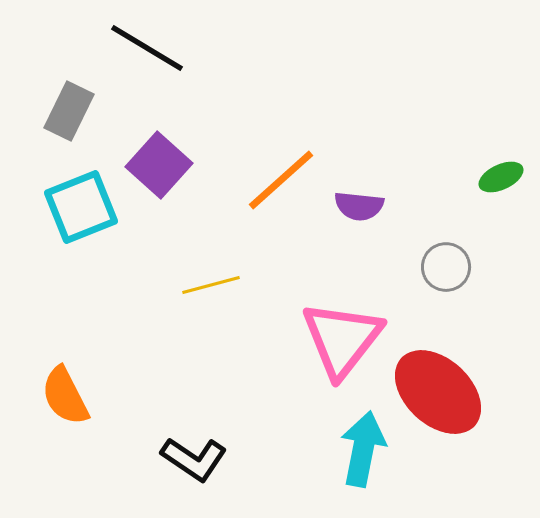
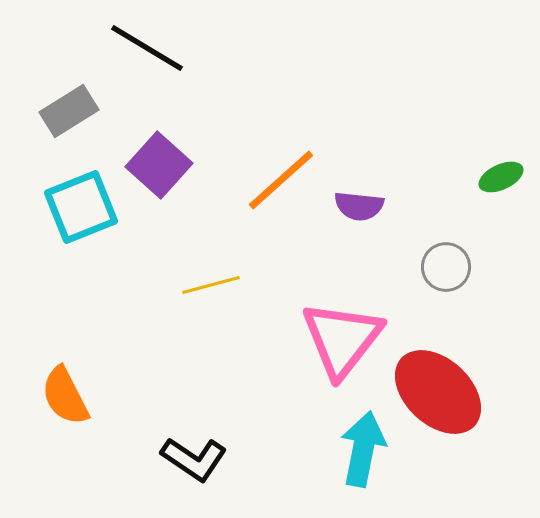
gray rectangle: rotated 32 degrees clockwise
